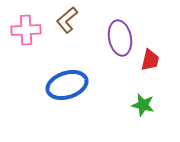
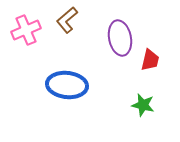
pink cross: rotated 20 degrees counterclockwise
blue ellipse: rotated 24 degrees clockwise
